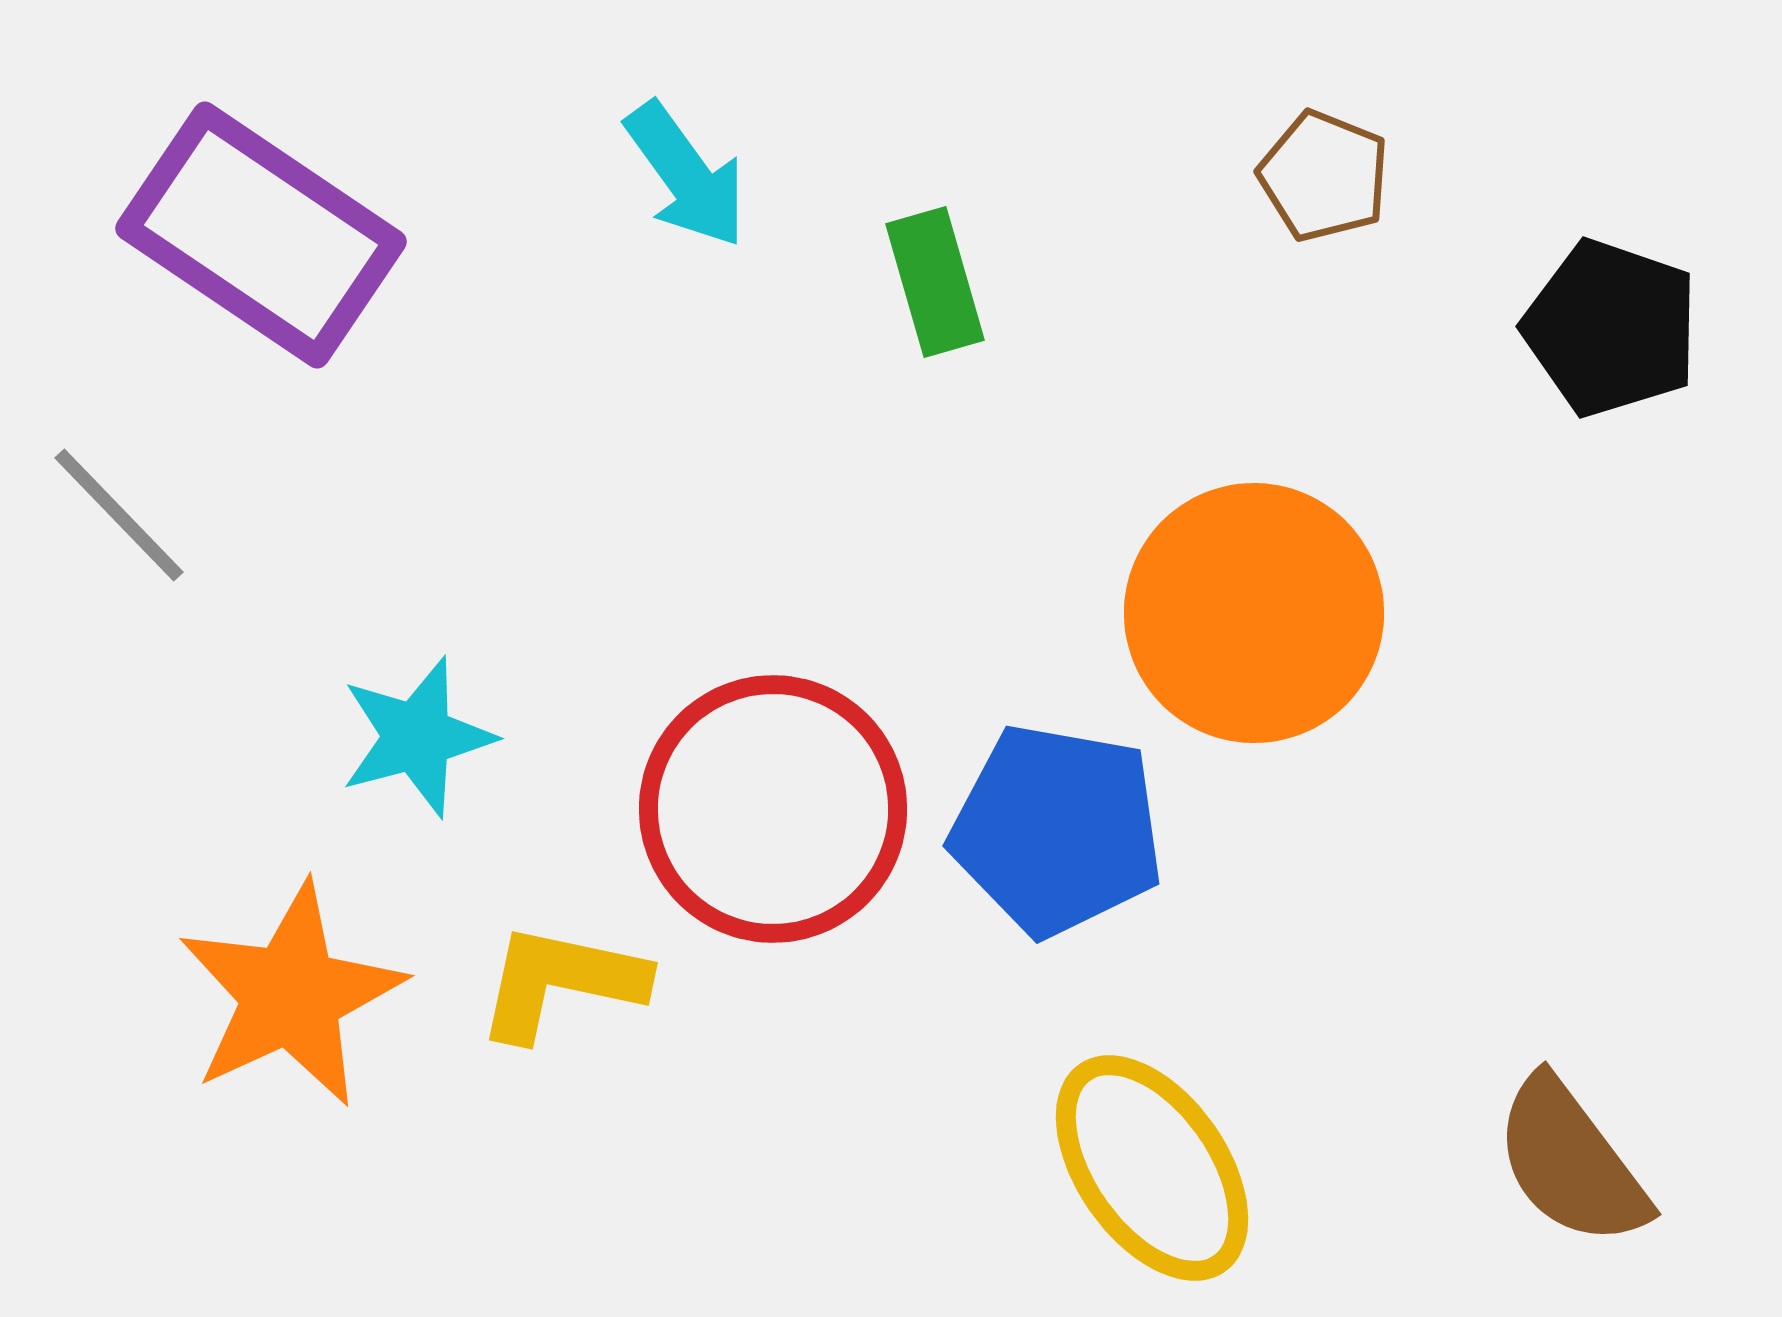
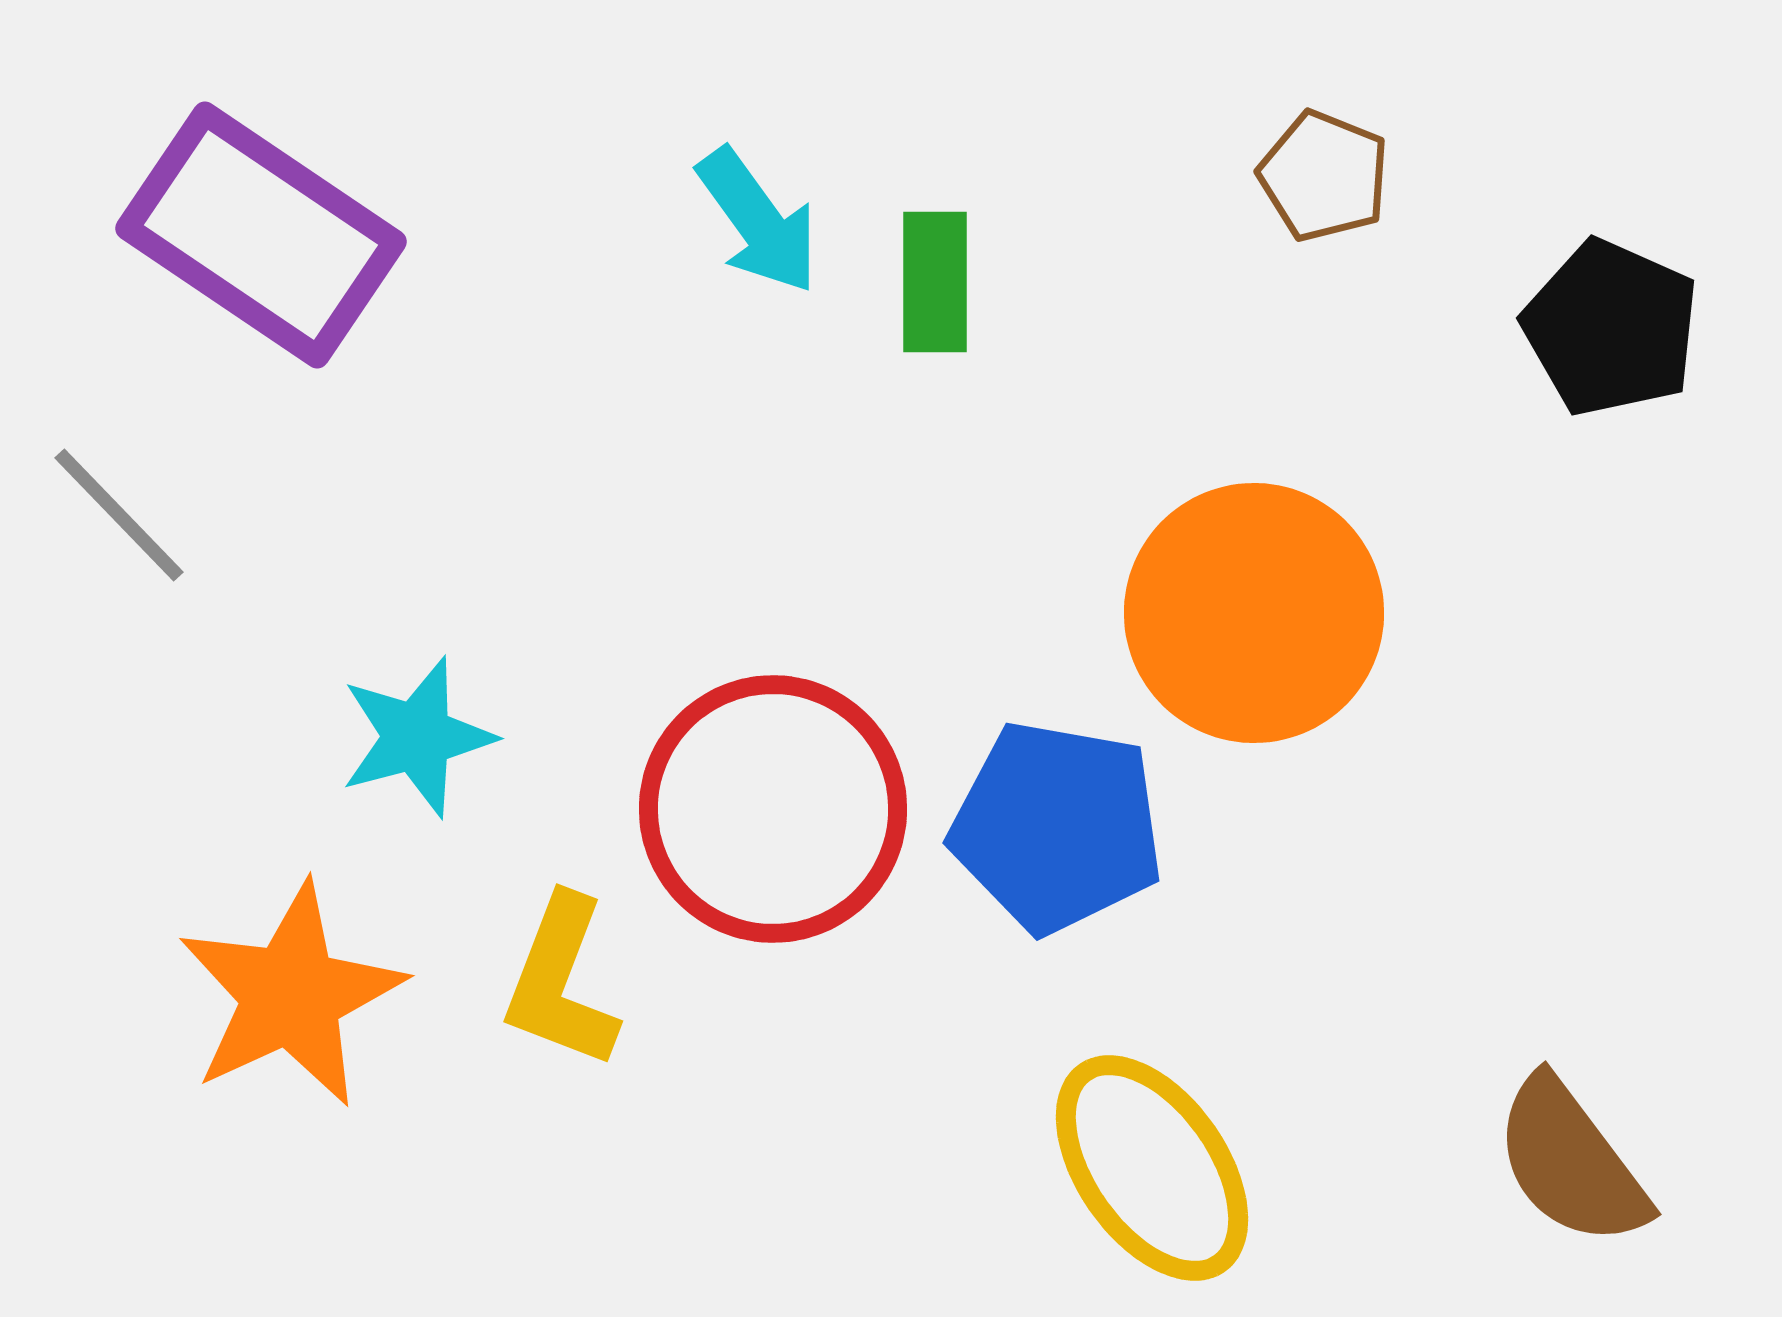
cyan arrow: moved 72 px right, 46 px down
green rectangle: rotated 16 degrees clockwise
black pentagon: rotated 5 degrees clockwise
blue pentagon: moved 3 px up
yellow L-shape: rotated 81 degrees counterclockwise
